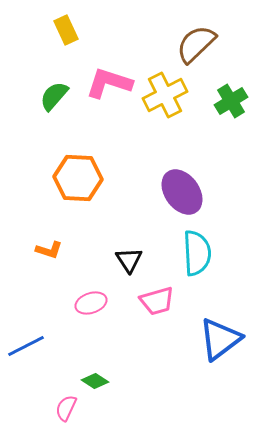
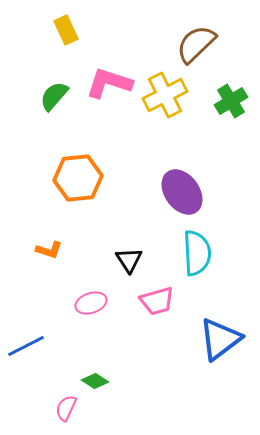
orange hexagon: rotated 9 degrees counterclockwise
